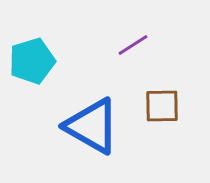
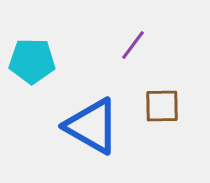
purple line: rotated 20 degrees counterclockwise
cyan pentagon: rotated 18 degrees clockwise
